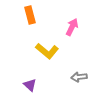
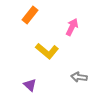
orange rectangle: rotated 54 degrees clockwise
gray arrow: rotated 14 degrees clockwise
